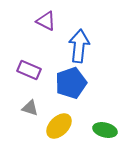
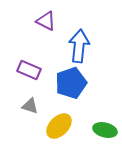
gray triangle: moved 2 px up
